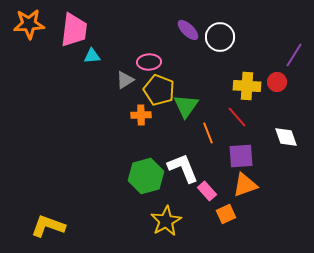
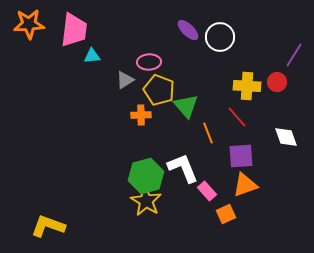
green triangle: rotated 16 degrees counterclockwise
yellow star: moved 20 px left, 20 px up; rotated 12 degrees counterclockwise
